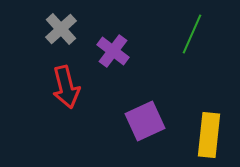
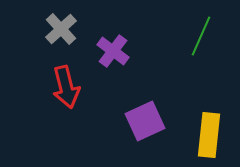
green line: moved 9 px right, 2 px down
